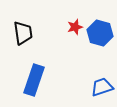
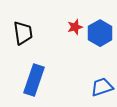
blue hexagon: rotated 15 degrees clockwise
